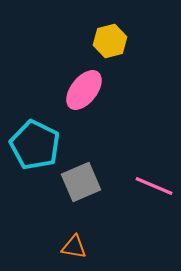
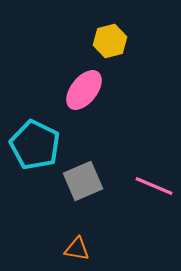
gray square: moved 2 px right, 1 px up
orange triangle: moved 3 px right, 2 px down
